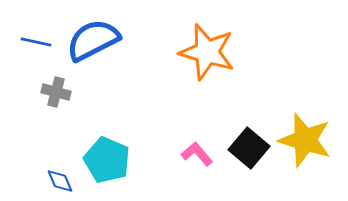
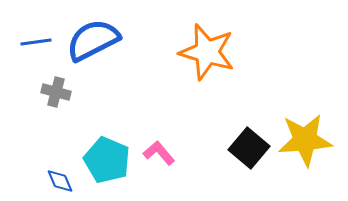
blue line: rotated 20 degrees counterclockwise
yellow star: rotated 22 degrees counterclockwise
pink L-shape: moved 38 px left, 1 px up
